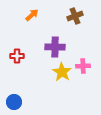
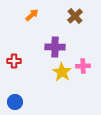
brown cross: rotated 21 degrees counterclockwise
red cross: moved 3 px left, 5 px down
blue circle: moved 1 px right
